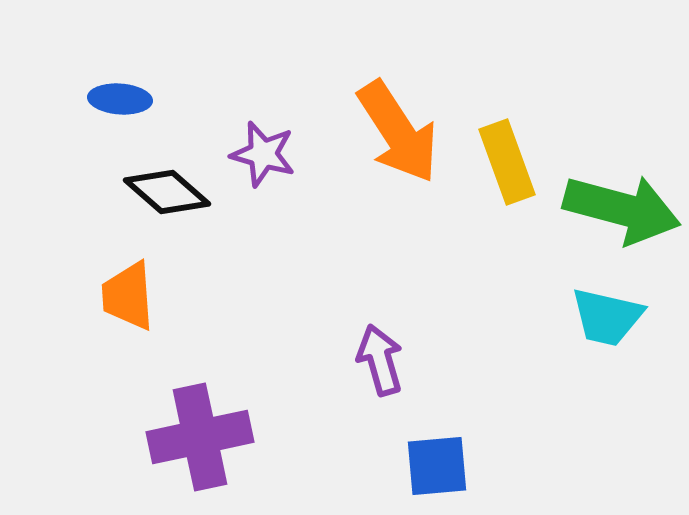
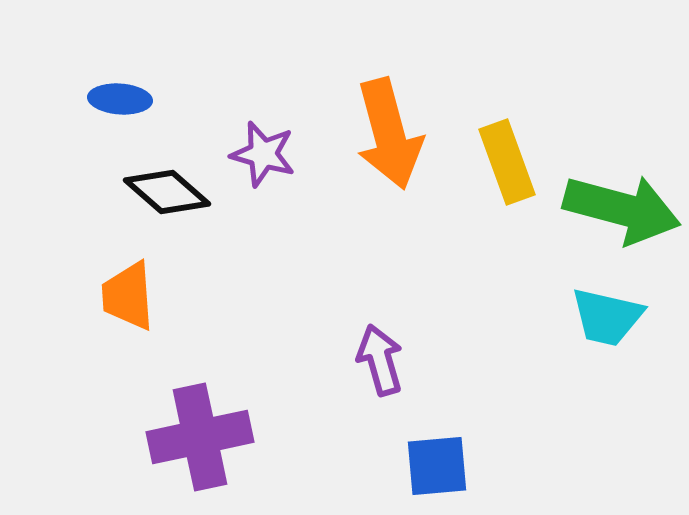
orange arrow: moved 9 px left, 2 px down; rotated 18 degrees clockwise
